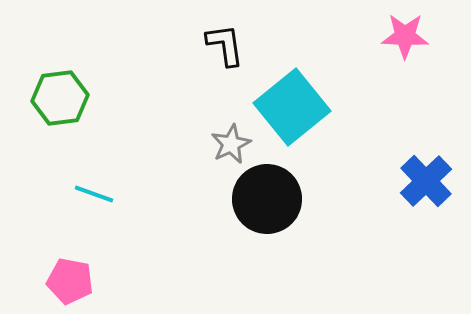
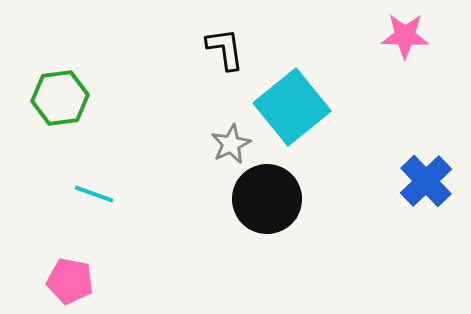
black L-shape: moved 4 px down
